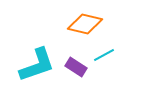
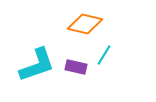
cyan line: rotated 30 degrees counterclockwise
purple rectangle: rotated 20 degrees counterclockwise
